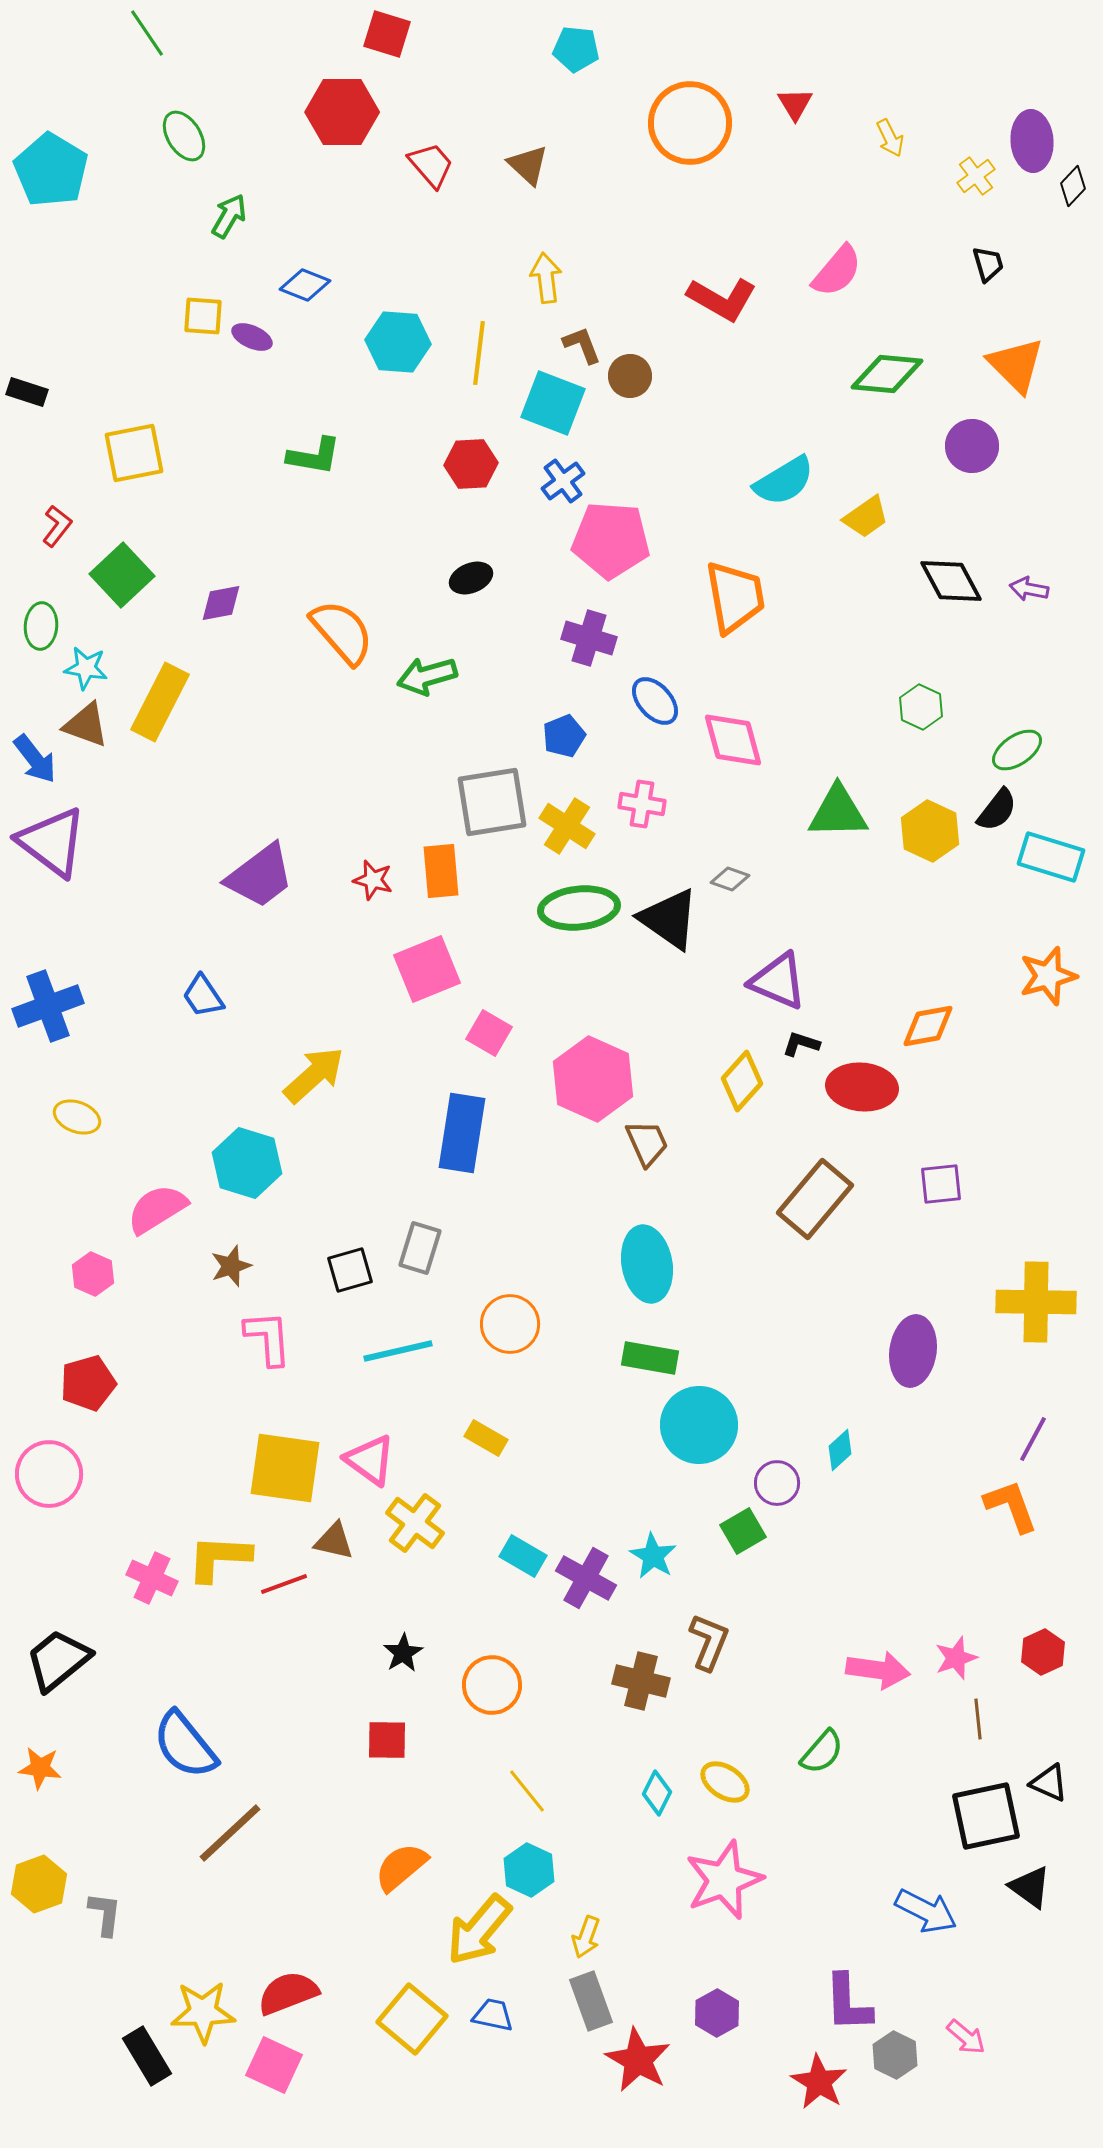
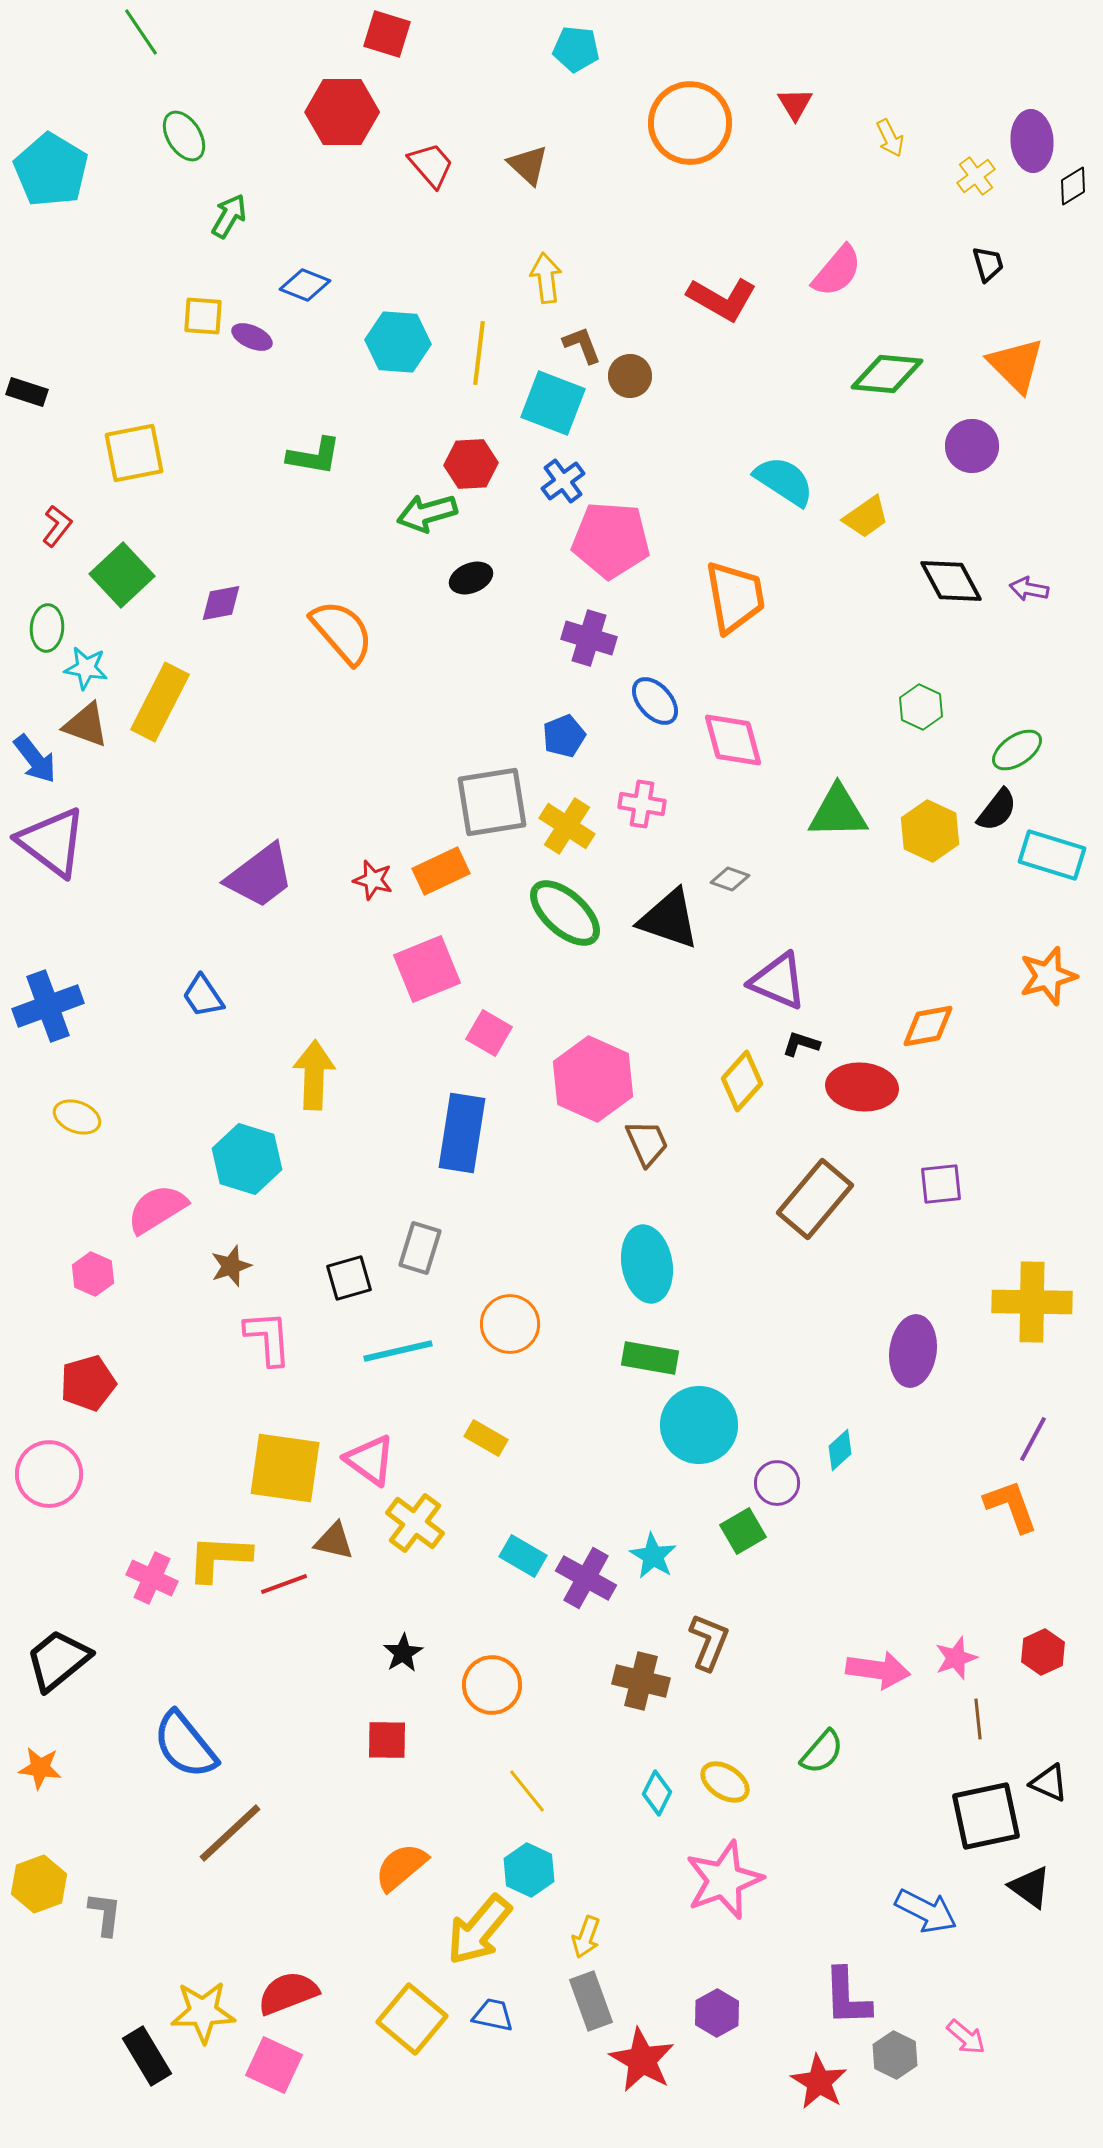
green line at (147, 33): moved 6 px left, 1 px up
black diamond at (1073, 186): rotated 15 degrees clockwise
cyan semicircle at (784, 481): rotated 116 degrees counterclockwise
green ellipse at (41, 626): moved 6 px right, 2 px down
green arrow at (427, 676): moved 163 px up
cyan rectangle at (1051, 857): moved 1 px right, 2 px up
orange rectangle at (441, 871): rotated 70 degrees clockwise
green ellipse at (579, 908): moved 14 px left, 5 px down; rotated 48 degrees clockwise
black triangle at (669, 919): rotated 16 degrees counterclockwise
yellow arrow at (314, 1075): rotated 46 degrees counterclockwise
cyan hexagon at (247, 1163): moved 4 px up
black square at (350, 1270): moved 1 px left, 8 px down
yellow cross at (1036, 1302): moved 4 px left
purple L-shape at (848, 2003): moved 1 px left, 6 px up
red star at (638, 2060): moved 4 px right
